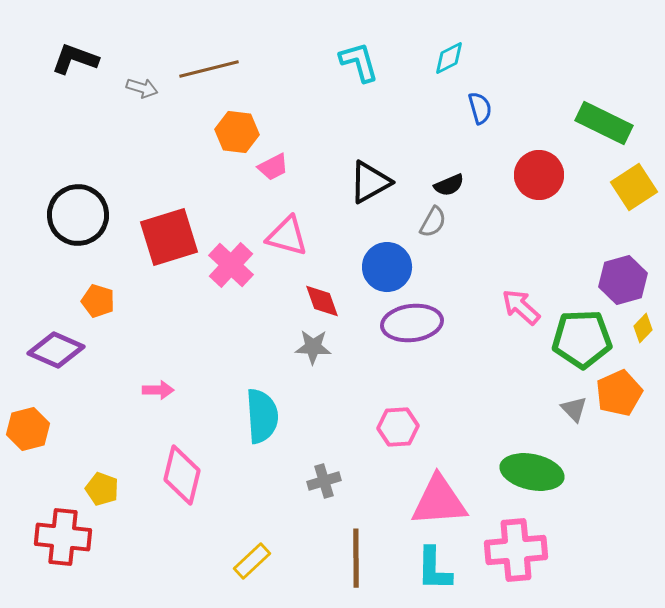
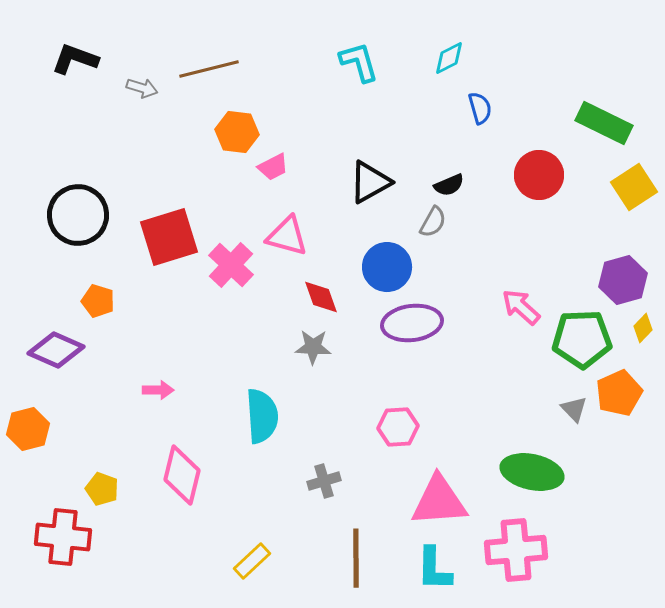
red diamond at (322, 301): moved 1 px left, 4 px up
